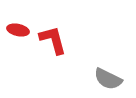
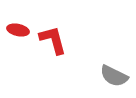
gray semicircle: moved 6 px right, 3 px up
